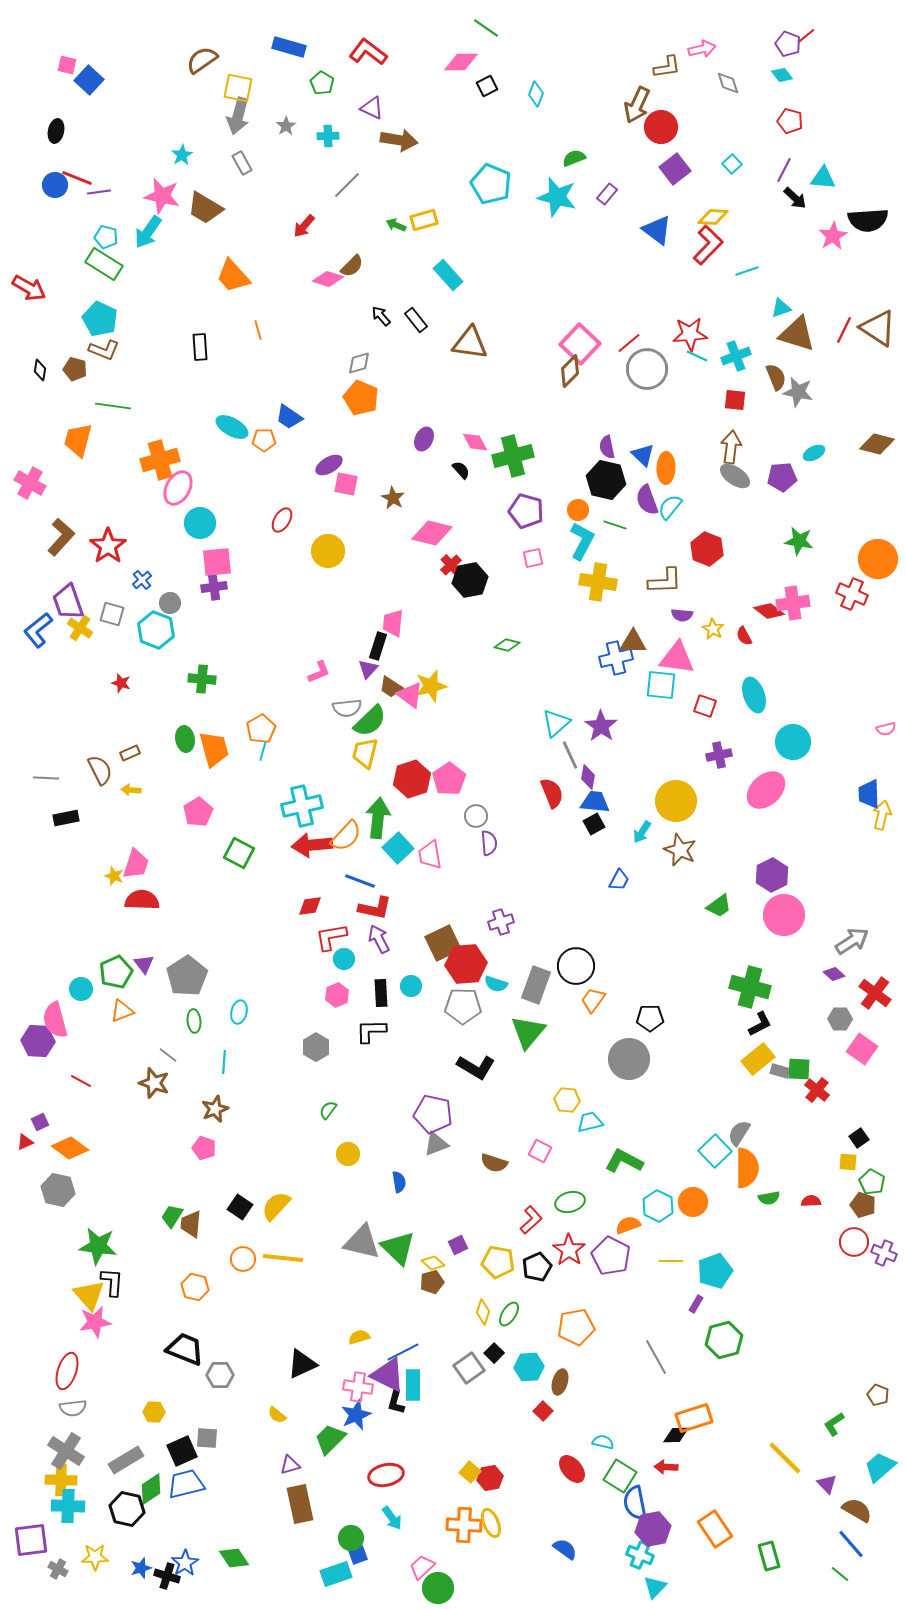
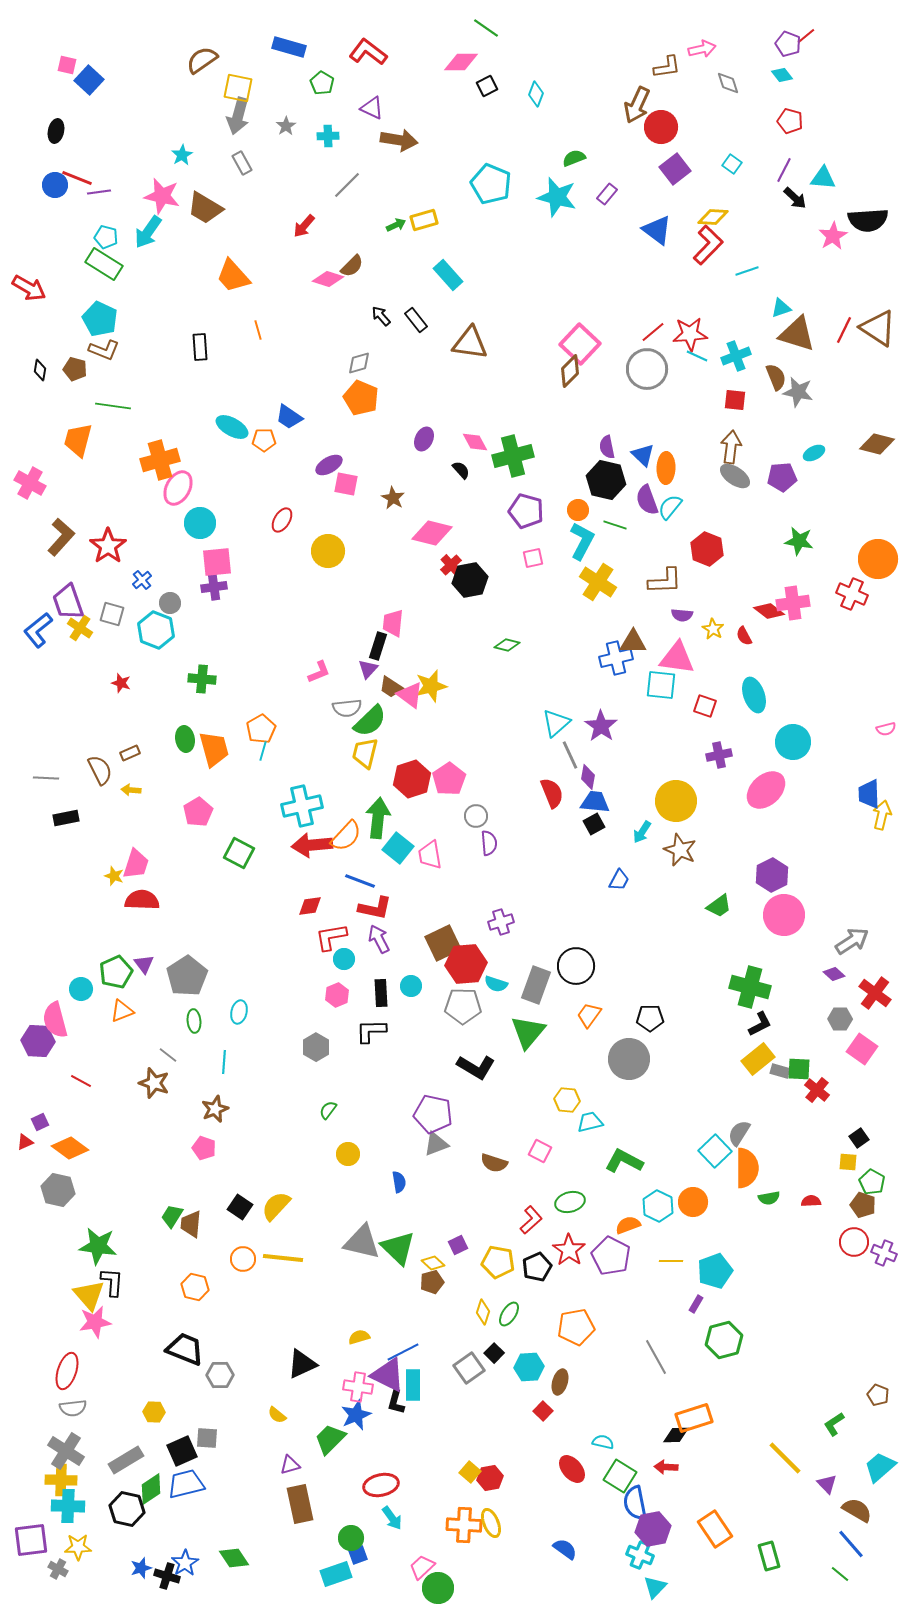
cyan square at (732, 164): rotated 12 degrees counterclockwise
green arrow at (396, 225): rotated 132 degrees clockwise
red line at (629, 343): moved 24 px right, 11 px up
yellow cross at (598, 582): rotated 24 degrees clockwise
cyan square at (398, 848): rotated 8 degrees counterclockwise
orange trapezoid at (593, 1000): moved 4 px left, 15 px down
red ellipse at (386, 1475): moved 5 px left, 10 px down
yellow star at (95, 1557): moved 17 px left, 10 px up
